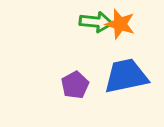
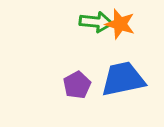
blue trapezoid: moved 3 px left, 3 px down
purple pentagon: moved 2 px right
